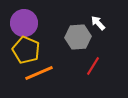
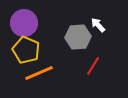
white arrow: moved 2 px down
